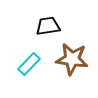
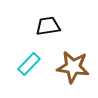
brown star: moved 1 px right, 8 px down
